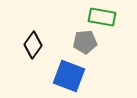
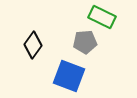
green rectangle: rotated 16 degrees clockwise
